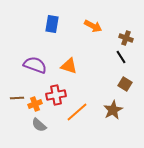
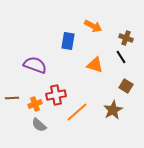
blue rectangle: moved 16 px right, 17 px down
orange triangle: moved 26 px right, 1 px up
brown square: moved 1 px right, 2 px down
brown line: moved 5 px left
